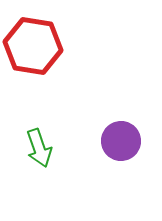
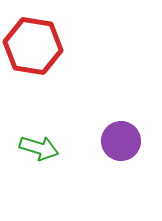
green arrow: rotated 54 degrees counterclockwise
